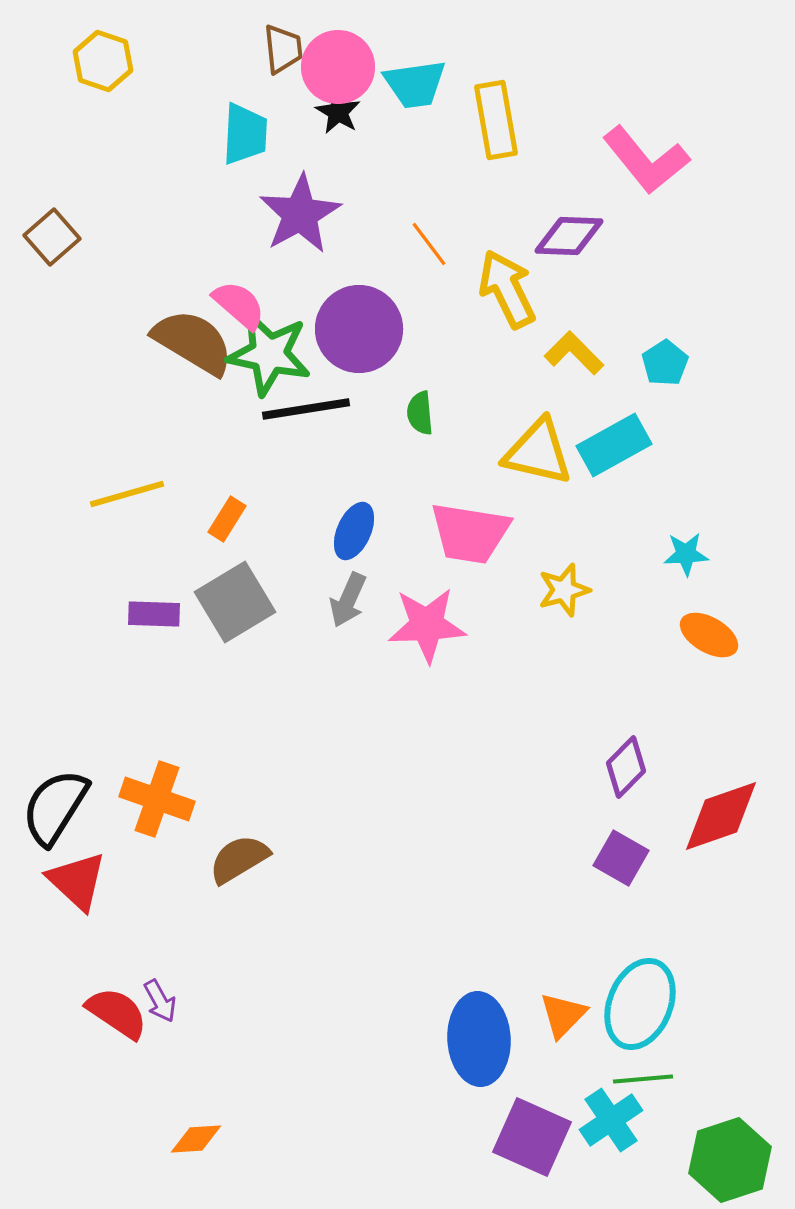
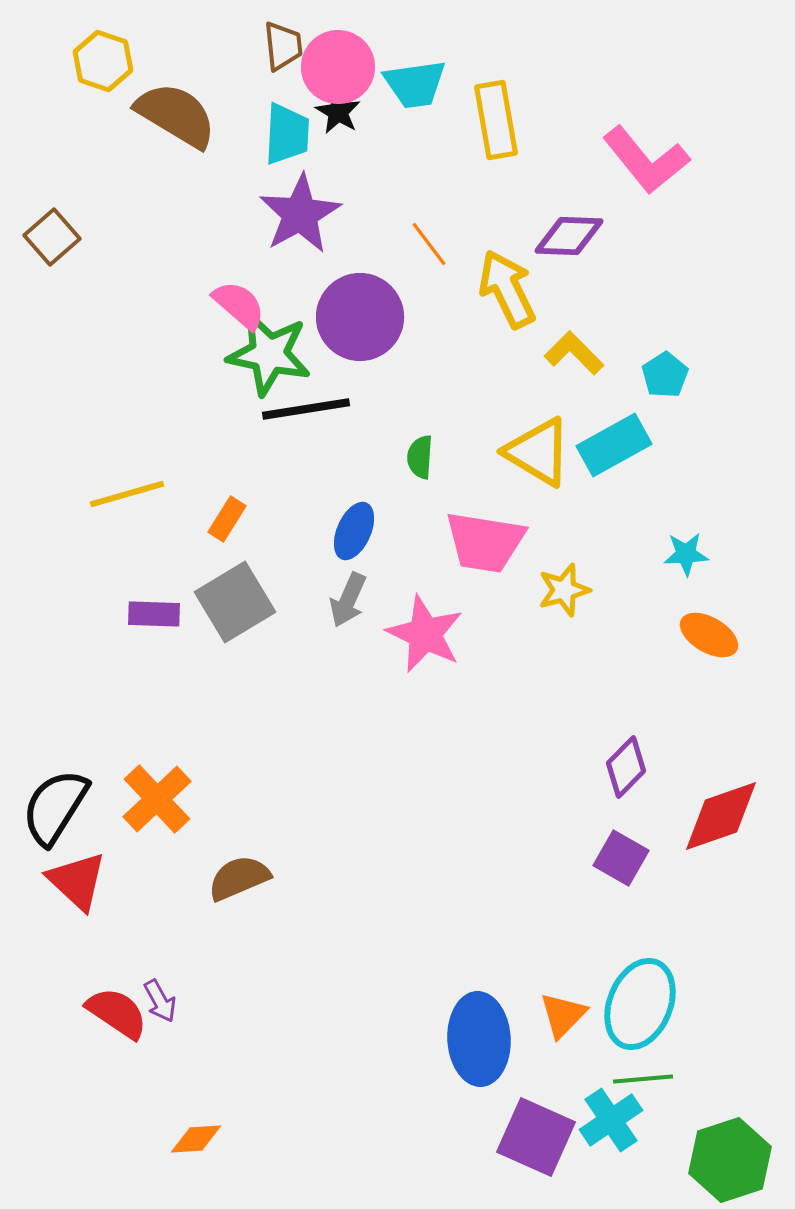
brown trapezoid at (283, 49): moved 3 px up
cyan trapezoid at (245, 134): moved 42 px right
purple circle at (359, 329): moved 1 px right, 12 px up
brown semicircle at (193, 342): moved 17 px left, 227 px up
cyan pentagon at (665, 363): moved 12 px down
green semicircle at (420, 413): moved 44 px down; rotated 9 degrees clockwise
yellow triangle at (538, 452): rotated 18 degrees clockwise
pink trapezoid at (470, 533): moved 15 px right, 9 px down
pink star at (427, 625): moved 2 px left, 9 px down; rotated 28 degrees clockwise
orange cross at (157, 799): rotated 28 degrees clockwise
brown semicircle at (239, 859): moved 19 px down; rotated 8 degrees clockwise
purple square at (532, 1137): moved 4 px right
